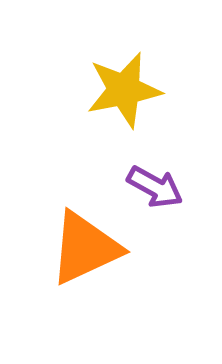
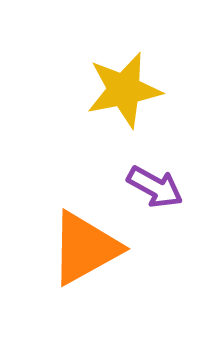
orange triangle: rotated 4 degrees counterclockwise
